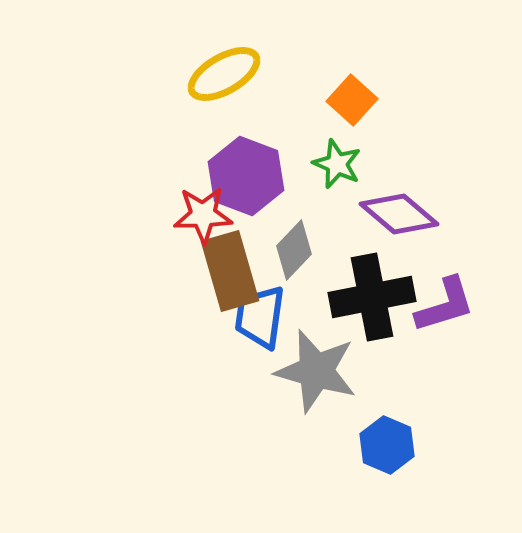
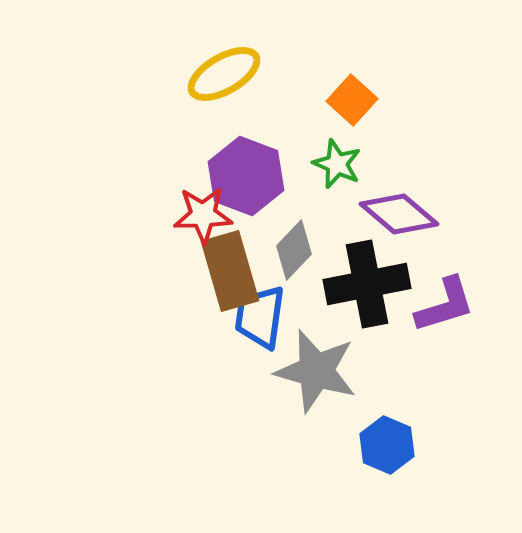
black cross: moved 5 px left, 13 px up
